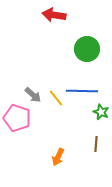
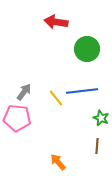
red arrow: moved 2 px right, 7 px down
blue line: rotated 8 degrees counterclockwise
gray arrow: moved 9 px left, 3 px up; rotated 96 degrees counterclockwise
green star: moved 6 px down
pink pentagon: rotated 12 degrees counterclockwise
brown line: moved 1 px right, 2 px down
orange arrow: moved 5 px down; rotated 114 degrees clockwise
